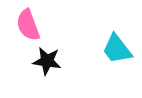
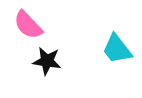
pink semicircle: rotated 24 degrees counterclockwise
